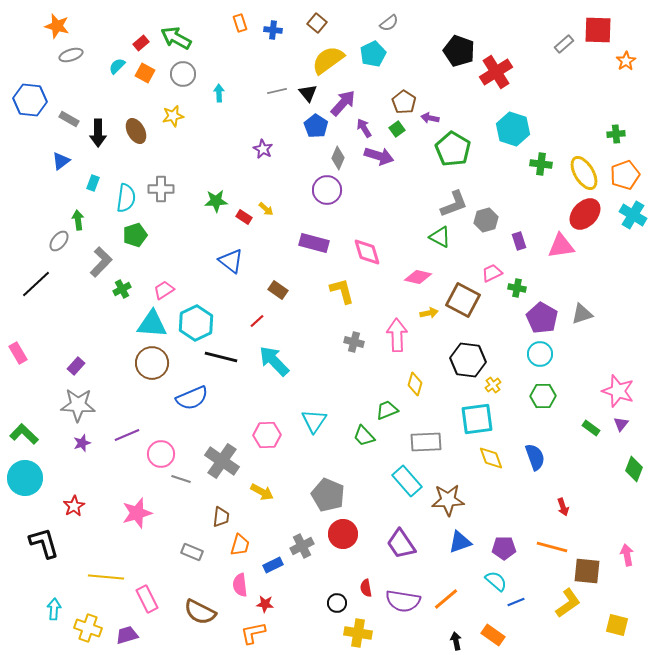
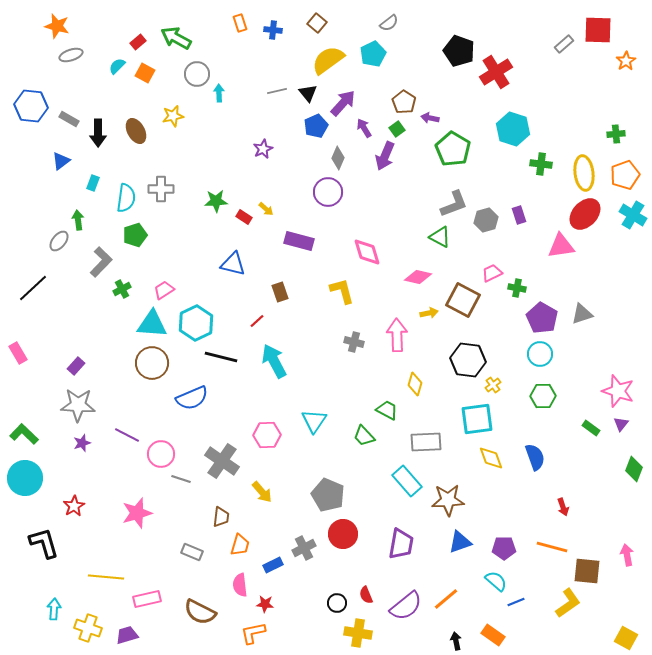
red rectangle at (141, 43): moved 3 px left, 1 px up
gray circle at (183, 74): moved 14 px right
blue hexagon at (30, 100): moved 1 px right, 6 px down
blue pentagon at (316, 126): rotated 15 degrees clockwise
purple star at (263, 149): rotated 18 degrees clockwise
purple arrow at (379, 156): moved 6 px right; rotated 96 degrees clockwise
yellow ellipse at (584, 173): rotated 24 degrees clockwise
purple circle at (327, 190): moved 1 px right, 2 px down
purple rectangle at (519, 241): moved 26 px up
purple rectangle at (314, 243): moved 15 px left, 2 px up
blue triangle at (231, 261): moved 2 px right, 3 px down; rotated 24 degrees counterclockwise
black line at (36, 284): moved 3 px left, 4 px down
brown rectangle at (278, 290): moved 2 px right, 2 px down; rotated 36 degrees clockwise
cyan arrow at (274, 361): rotated 16 degrees clockwise
green trapezoid at (387, 410): rotated 50 degrees clockwise
purple line at (127, 435): rotated 50 degrees clockwise
yellow arrow at (262, 492): rotated 20 degrees clockwise
purple trapezoid at (401, 544): rotated 136 degrees counterclockwise
gray cross at (302, 546): moved 2 px right, 2 px down
red semicircle at (366, 588): moved 7 px down; rotated 12 degrees counterclockwise
pink rectangle at (147, 599): rotated 76 degrees counterclockwise
purple semicircle at (403, 601): moved 3 px right, 5 px down; rotated 48 degrees counterclockwise
yellow square at (617, 625): moved 9 px right, 13 px down; rotated 15 degrees clockwise
